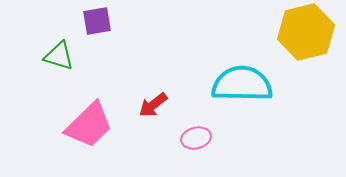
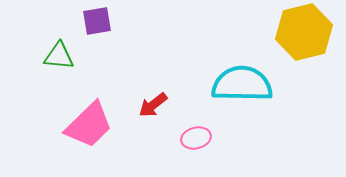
yellow hexagon: moved 2 px left
green triangle: rotated 12 degrees counterclockwise
